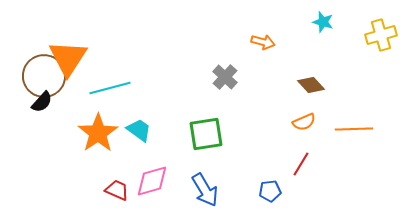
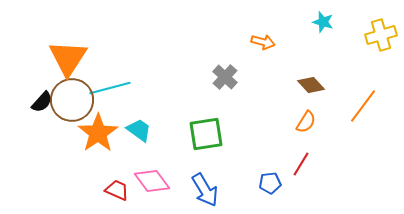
brown circle: moved 28 px right, 24 px down
orange semicircle: moved 2 px right; rotated 35 degrees counterclockwise
orange line: moved 9 px right, 23 px up; rotated 51 degrees counterclockwise
pink diamond: rotated 69 degrees clockwise
blue pentagon: moved 8 px up
